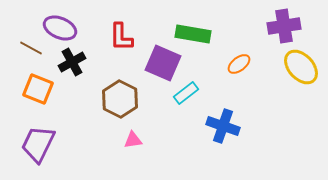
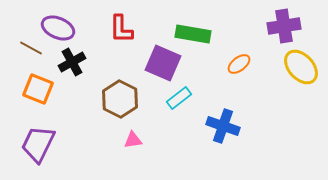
purple ellipse: moved 2 px left
red L-shape: moved 8 px up
cyan rectangle: moved 7 px left, 5 px down
